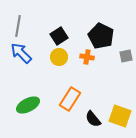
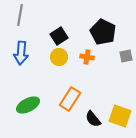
gray line: moved 2 px right, 11 px up
black pentagon: moved 2 px right, 4 px up
blue arrow: rotated 130 degrees counterclockwise
